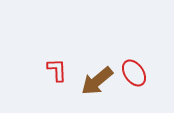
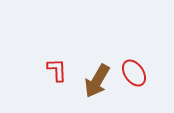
brown arrow: rotated 20 degrees counterclockwise
